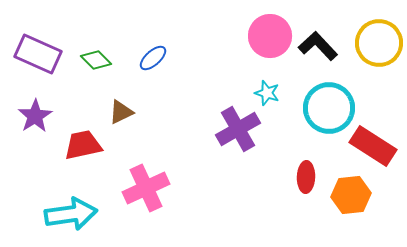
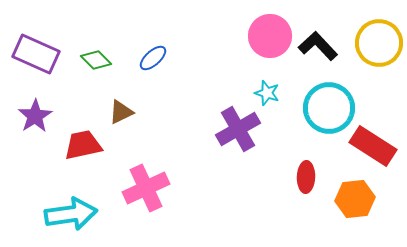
purple rectangle: moved 2 px left
orange hexagon: moved 4 px right, 4 px down
